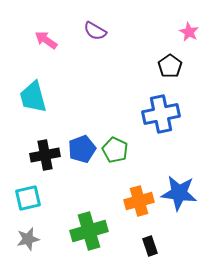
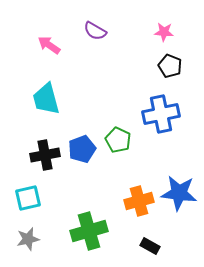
pink star: moved 25 px left; rotated 24 degrees counterclockwise
pink arrow: moved 3 px right, 5 px down
black pentagon: rotated 15 degrees counterclockwise
cyan trapezoid: moved 13 px right, 2 px down
green pentagon: moved 3 px right, 10 px up
black rectangle: rotated 42 degrees counterclockwise
